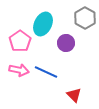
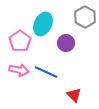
gray hexagon: moved 1 px up
